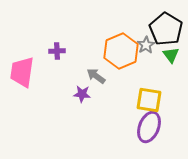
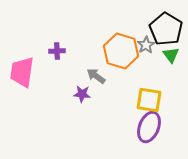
orange hexagon: rotated 20 degrees counterclockwise
